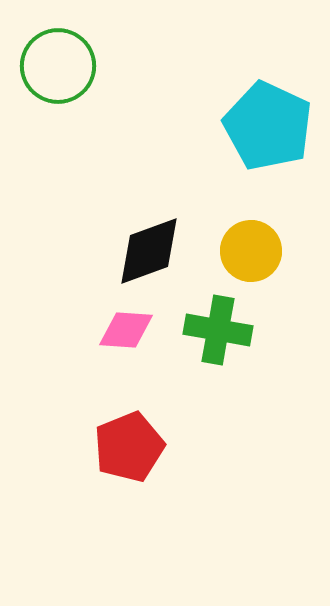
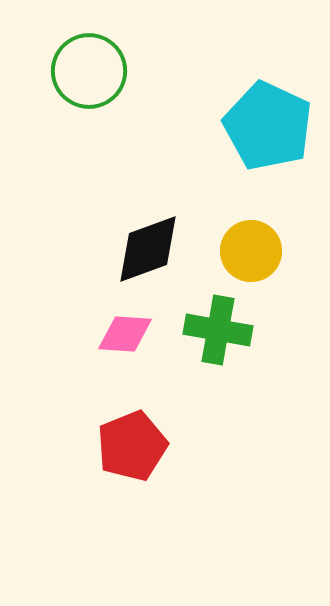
green circle: moved 31 px right, 5 px down
black diamond: moved 1 px left, 2 px up
pink diamond: moved 1 px left, 4 px down
red pentagon: moved 3 px right, 1 px up
